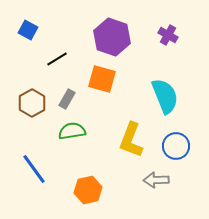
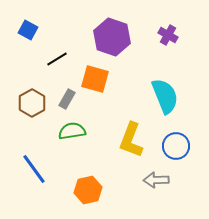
orange square: moved 7 px left
